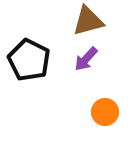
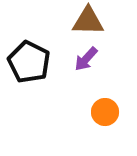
brown triangle: rotated 16 degrees clockwise
black pentagon: moved 2 px down
